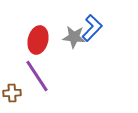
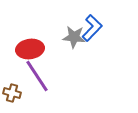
red ellipse: moved 8 px left, 9 px down; rotated 68 degrees clockwise
brown cross: rotated 18 degrees clockwise
